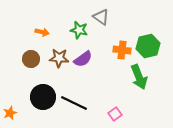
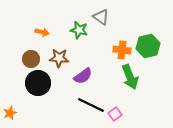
purple semicircle: moved 17 px down
green arrow: moved 9 px left
black circle: moved 5 px left, 14 px up
black line: moved 17 px right, 2 px down
